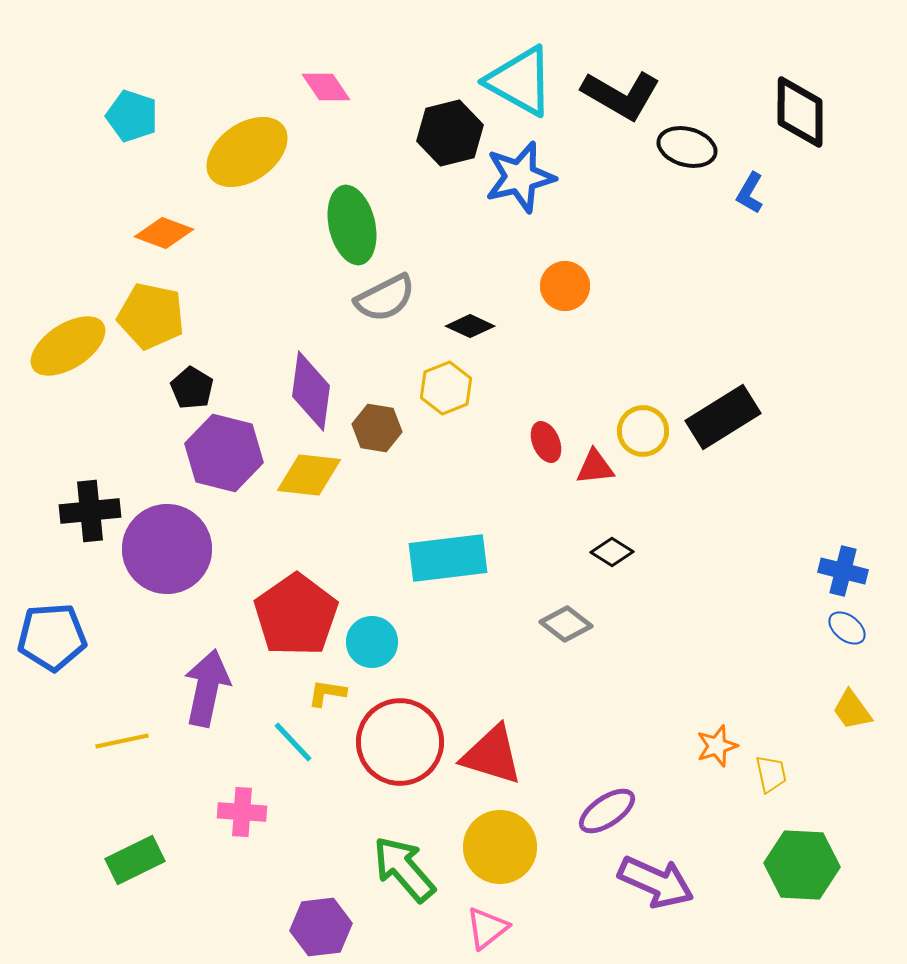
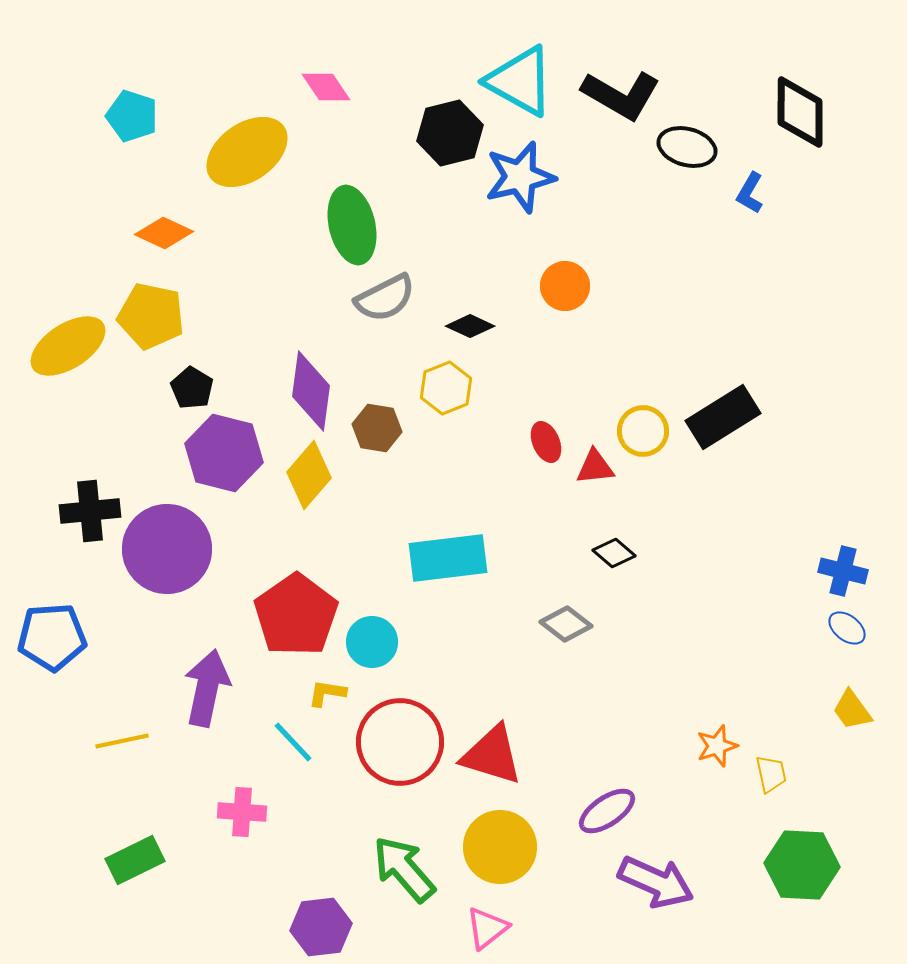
orange diamond at (164, 233): rotated 4 degrees clockwise
yellow diamond at (309, 475): rotated 56 degrees counterclockwise
black diamond at (612, 552): moved 2 px right, 1 px down; rotated 9 degrees clockwise
